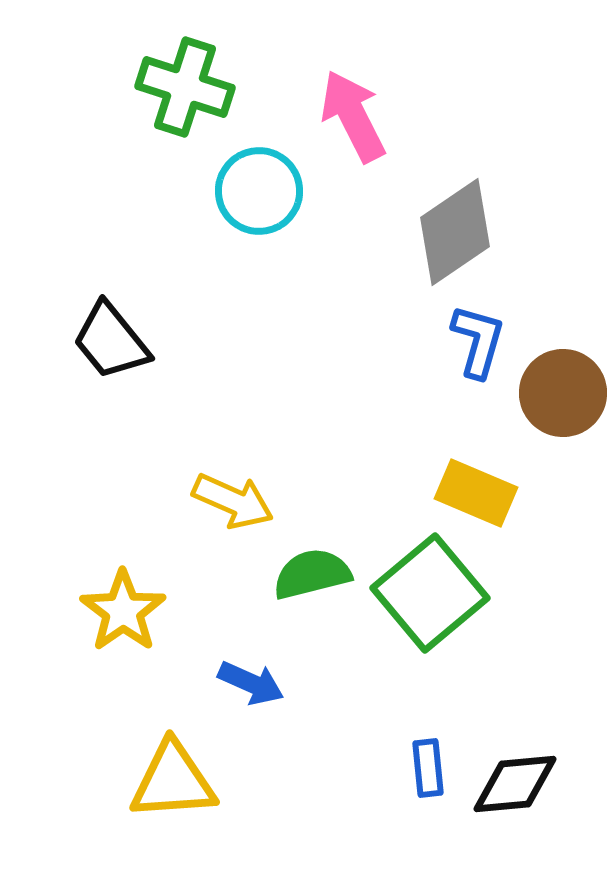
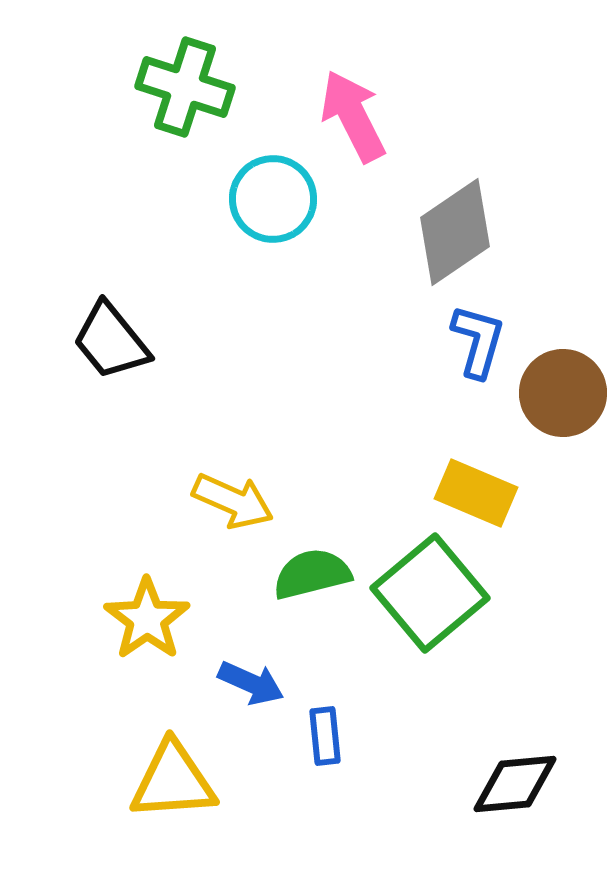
cyan circle: moved 14 px right, 8 px down
yellow star: moved 24 px right, 8 px down
blue rectangle: moved 103 px left, 32 px up
